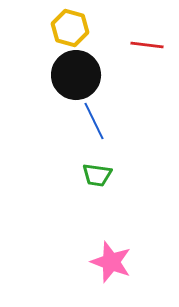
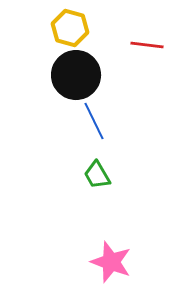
green trapezoid: rotated 52 degrees clockwise
